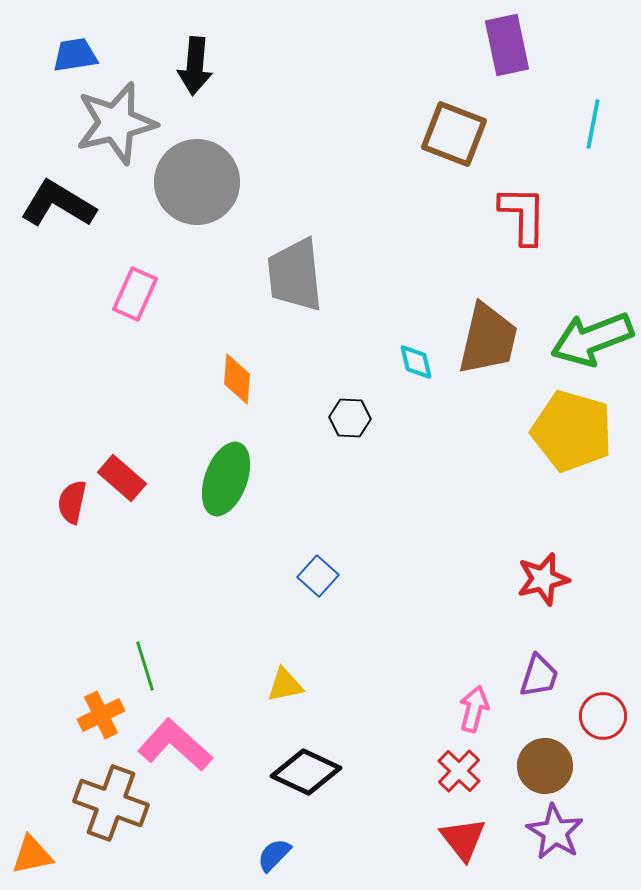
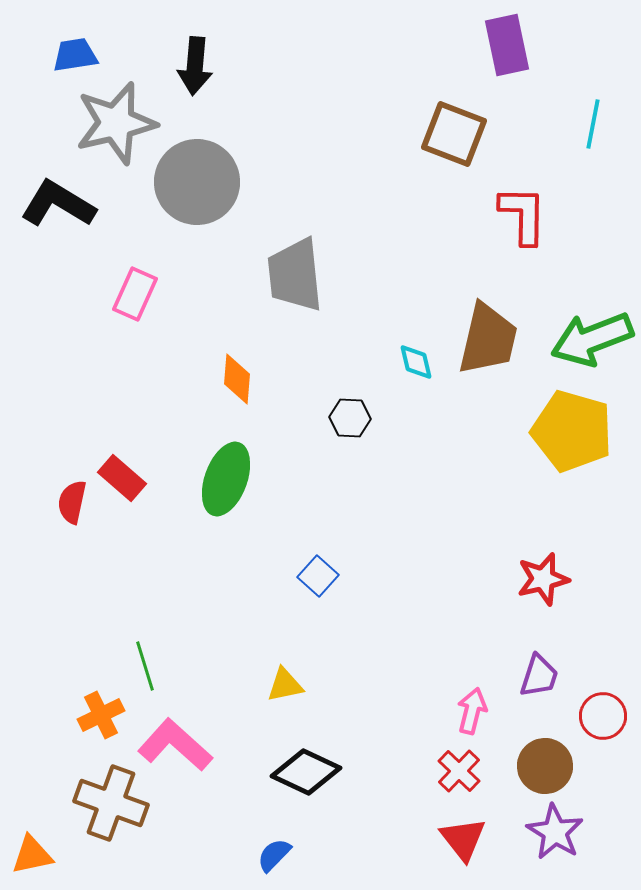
pink arrow: moved 2 px left, 2 px down
